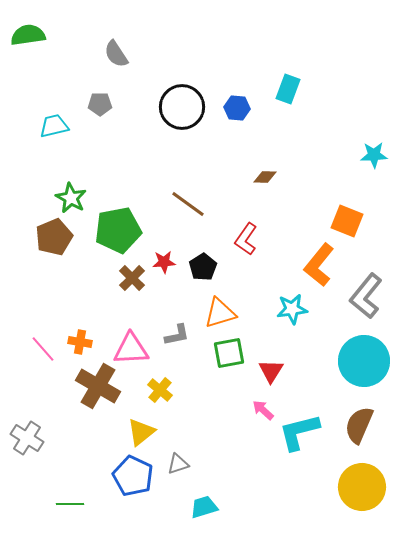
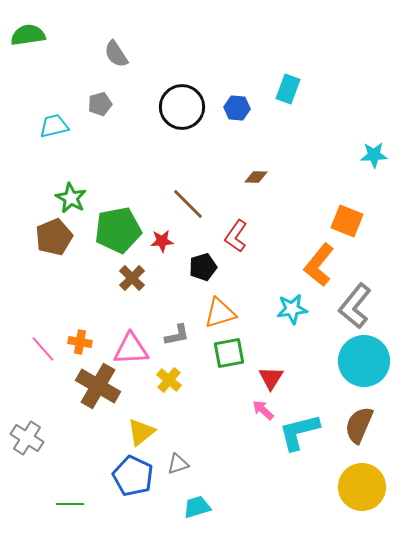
gray pentagon at (100, 104): rotated 15 degrees counterclockwise
brown diamond at (265, 177): moved 9 px left
brown line at (188, 204): rotated 9 degrees clockwise
red L-shape at (246, 239): moved 10 px left, 3 px up
red star at (164, 262): moved 2 px left, 21 px up
black pentagon at (203, 267): rotated 16 degrees clockwise
gray L-shape at (366, 296): moved 11 px left, 10 px down
red triangle at (271, 371): moved 7 px down
yellow cross at (160, 390): moved 9 px right, 10 px up
cyan trapezoid at (204, 507): moved 7 px left
